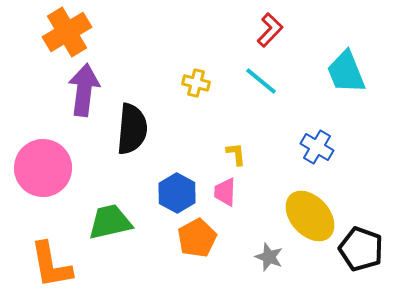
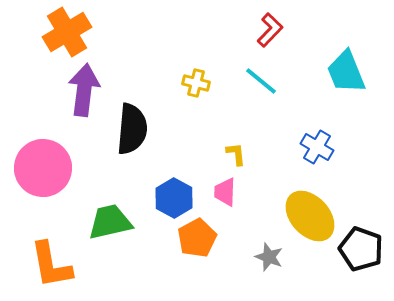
blue hexagon: moved 3 px left, 5 px down
